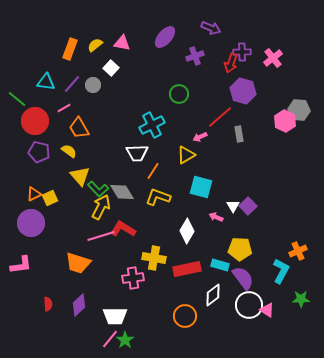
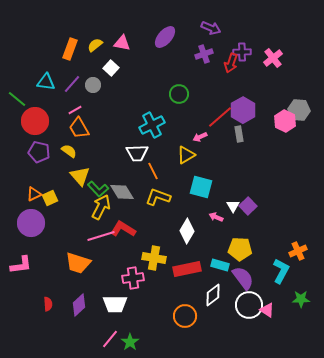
purple cross at (195, 56): moved 9 px right, 2 px up
purple hexagon at (243, 91): moved 19 px down; rotated 15 degrees clockwise
pink line at (64, 108): moved 11 px right, 2 px down
orange line at (153, 171): rotated 60 degrees counterclockwise
white trapezoid at (115, 316): moved 12 px up
green star at (125, 340): moved 5 px right, 2 px down
